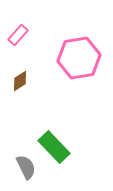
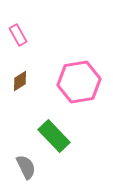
pink rectangle: rotated 70 degrees counterclockwise
pink hexagon: moved 24 px down
green rectangle: moved 11 px up
